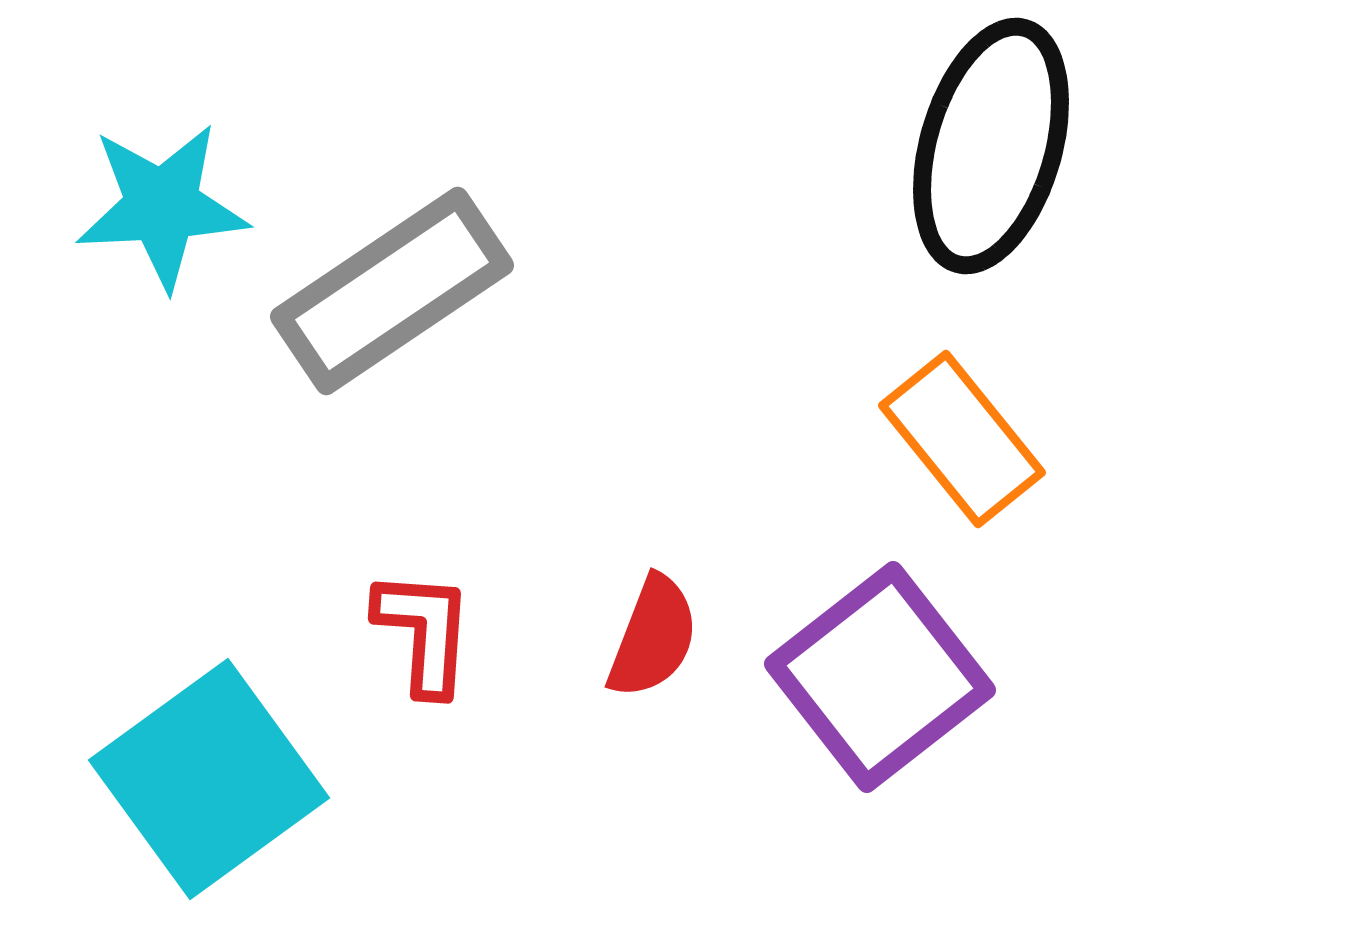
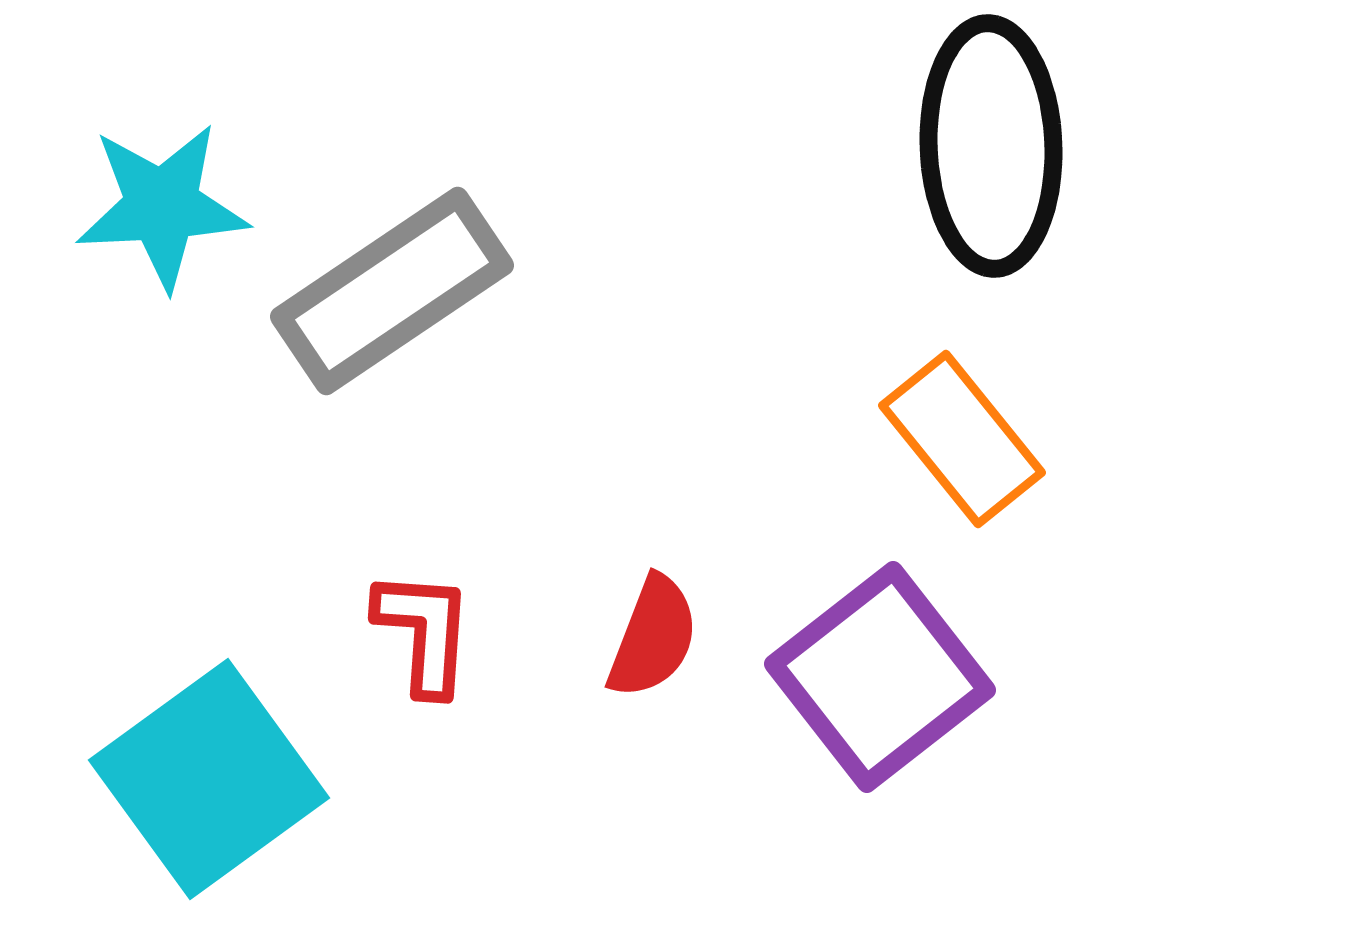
black ellipse: rotated 18 degrees counterclockwise
